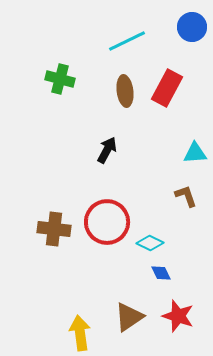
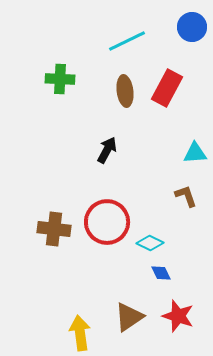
green cross: rotated 12 degrees counterclockwise
